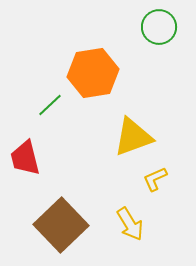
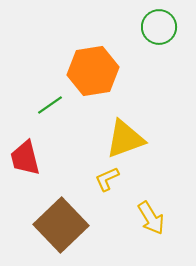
orange hexagon: moved 2 px up
green line: rotated 8 degrees clockwise
yellow triangle: moved 8 px left, 2 px down
yellow L-shape: moved 48 px left
yellow arrow: moved 21 px right, 6 px up
